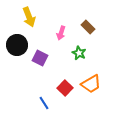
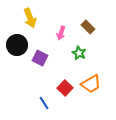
yellow arrow: moved 1 px right, 1 px down
